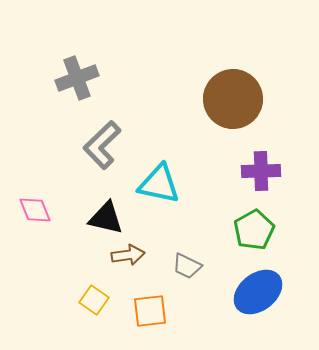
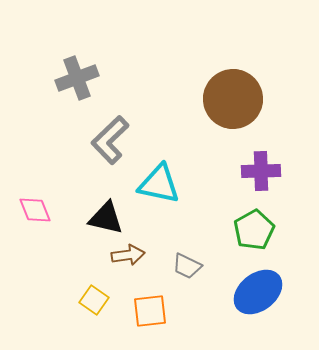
gray L-shape: moved 8 px right, 5 px up
